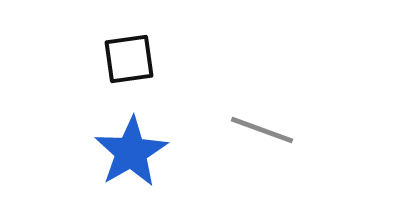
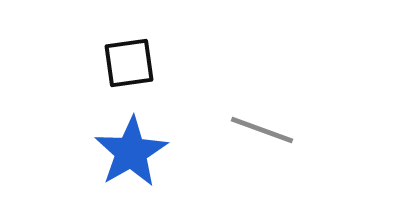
black square: moved 4 px down
